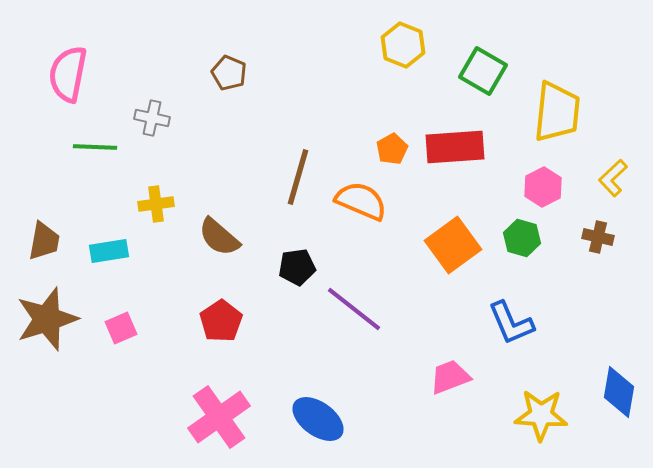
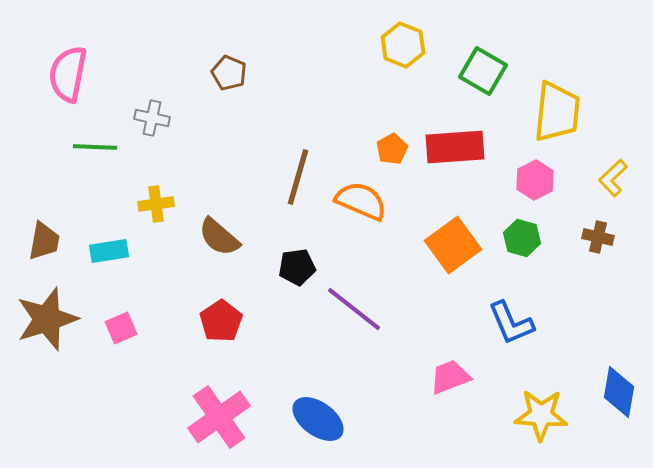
pink hexagon: moved 8 px left, 7 px up
